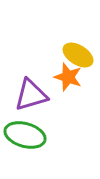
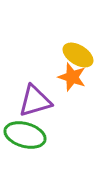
orange star: moved 4 px right
purple triangle: moved 4 px right, 6 px down
